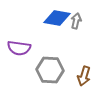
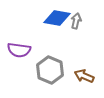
purple semicircle: moved 2 px down
gray hexagon: rotated 20 degrees clockwise
brown arrow: rotated 96 degrees clockwise
